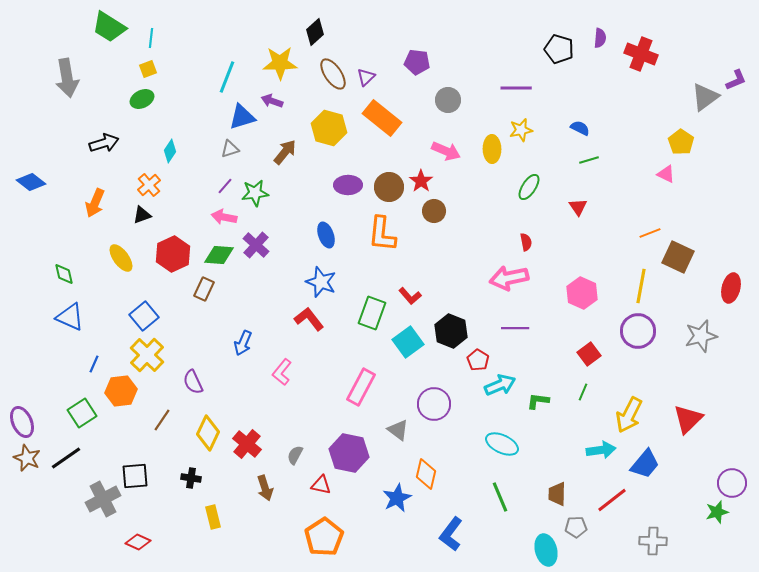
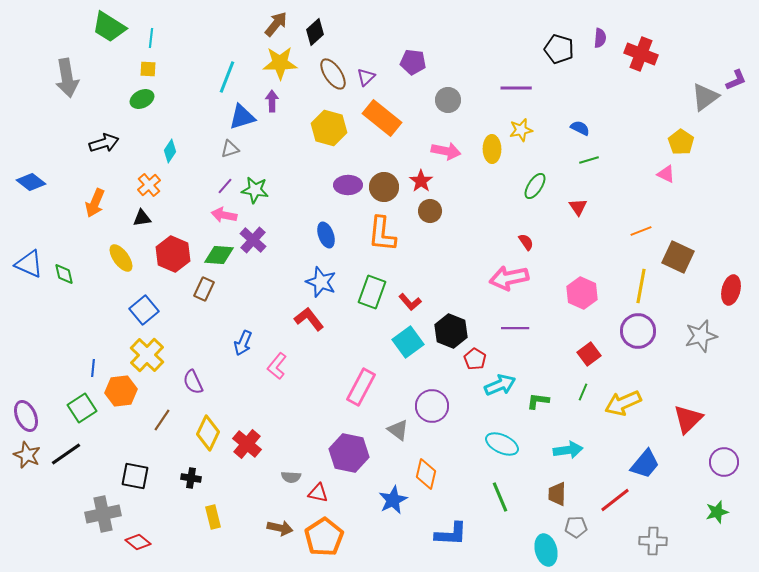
purple pentagon at (417, 62): moved 4 px left
yellow square at (148, 69): rotated 24 degrees clockwise
purple arrow at (272, 101): rotated 70 degrees clockwise
pink arrow at (446, 151): rotated 12 degrees counterclockwise
brown arrow at (285, 152): moved 9 px left, 128 px up
brown circle at (389, 187): moved 5 px left
green ellipse at (529, 187): moved 6 px right, 1 px up
green star at (255, 193): moved 3 px up; rotated 16 degrees clockwise
brown circle at (434, 211): moved 4 px left
black triangle at (142, 215): moved 3 px down; rotated 12 degrees clockwise
pink arrow at (224, 217): moved 2 px up
orange line at (650, 233): moved 9 px left, 2 px up
red semicircle at (526, 242): rotated 24 degrees counterclockwise
purple cross at (256, 245): moved 3 px left, 5 px up
red hexagon at (173, 254): rotated 12 degrees counterclockwise
red ellipse at (731, 288): moved 2 px down
red L-shape at (410, 296): moved 6 px down
green rectangle at (372, 313): moved 21 px up
blue square at (144, 316): moved 6 px up
blue triangle at (70, 317): moved 41 px left, 53 px up
red pentagon at (478, 360): moved 3 px left, 1 px up
blue line at (94, 364): moved 1 px left, 4 px down; rotated 18 degrees counterclockwise
pink L-shape at (282, 372): moved 5 px left, 6 px up
purple circle at (434, 404): moved 2 px left, 2 px down
green square at (82, 413): moved 5 px up
yellow arrow at (629, 415): moved 6 px left, 12 px up; rotated 39 degrees clockwise
purple ellipse at (22, 422): moved 4 px right, 6 px up
cyan arrow at (601, 450): moved 33 px left
gray semicircle at (295, 455): moved 4 px left, 22 px down; rotated 114 degrees counterclockwise
brown star at (27, 458): moved 3 px up
black line at (66, 458): moved 4 px up
black square at (135, 476): rotated 16 degrees clockwise
purple circle at (732, 483): moved 8 px left, 21 px up
red triangle at (321, 485): moved 3 px left, 8 px down
brown arrow at (265, 488): moved 15 px right, 40 px down; rotated 60 degrees counterclockwise
blue star at (397, 498): moved 4 px left, 2 px down
gray cross at (103, 499): moved 15 px down; rotated 16 degrees clockwise
red line at (612, 500): moved 3 px right
blue L-shape at (451, 534): rotated 124 degrees counterclockwise
red diamond at (138, 542): rotated 15 degrees clockwise
